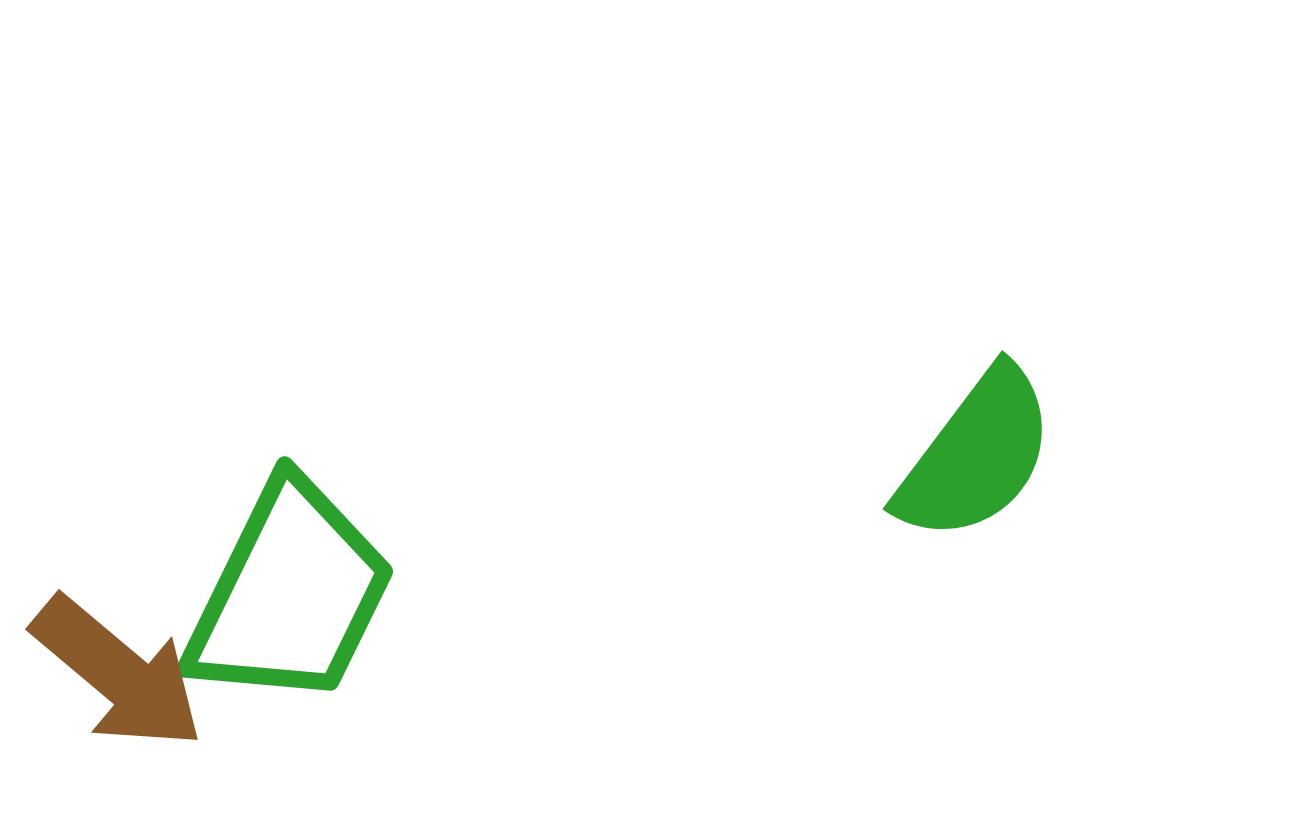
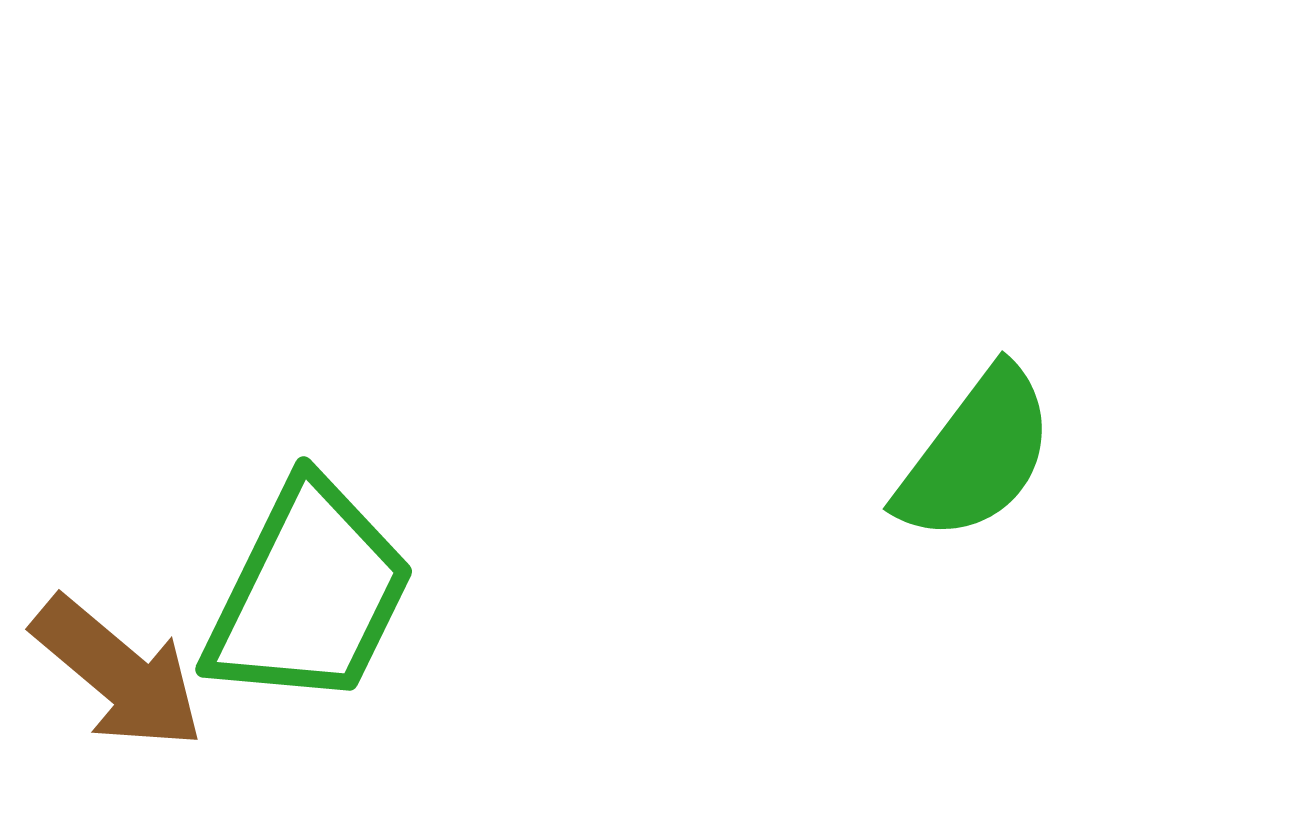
green trapezoid: moved 19 px right
